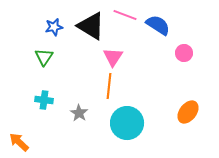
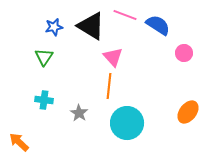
pink triangle: rotated 15 degrees counterclockwise
